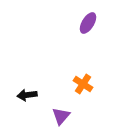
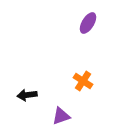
orange cross: moved 3 px up
purple triangle: rotated 30 degrees clockwise
